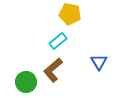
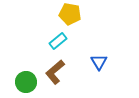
brown L-shape: moved 2 px right, 2 px down
